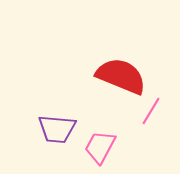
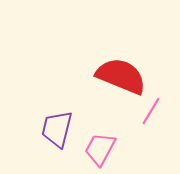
purple trapezoid: rotated 99 degrees clockwise
pink trapezoid: moved 2 px down
